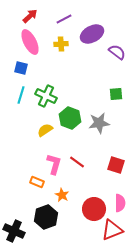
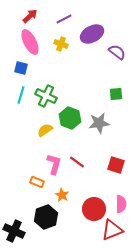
yellow cross: rotated 24 degrees clockwise
pink semicircle: moved 1 px right, 1 px down
